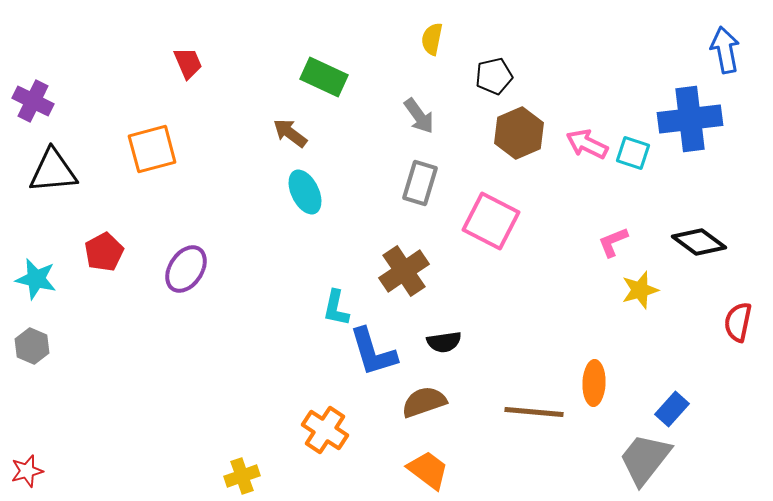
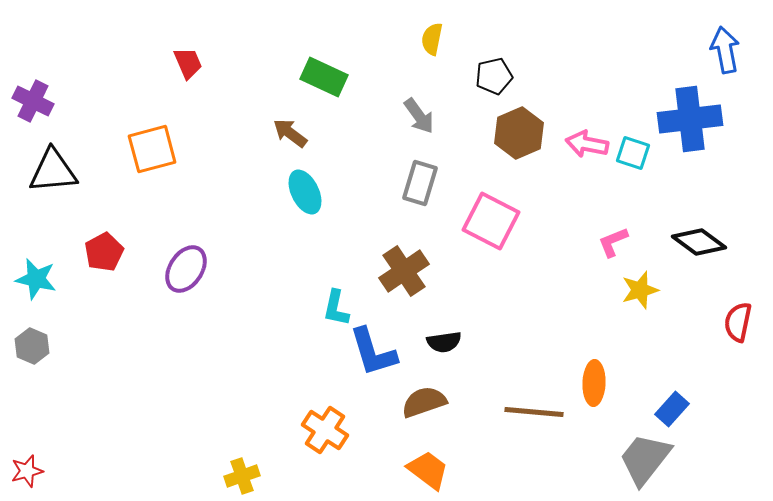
pink arrow: rotated 15 degrees counterclockwise
